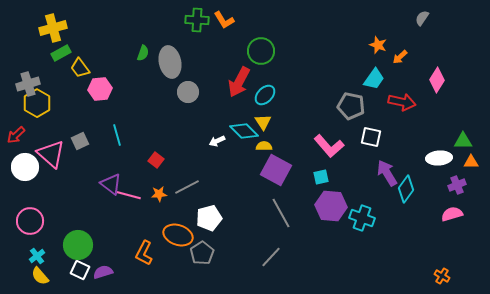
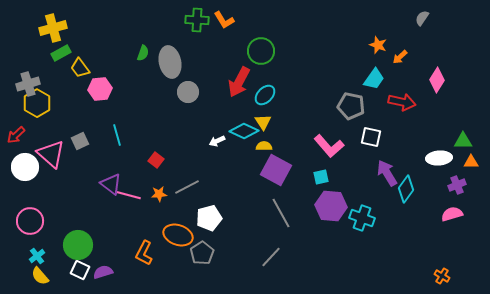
cyan diamond at (244, 131): rotated 20 degrees counterclockwise
